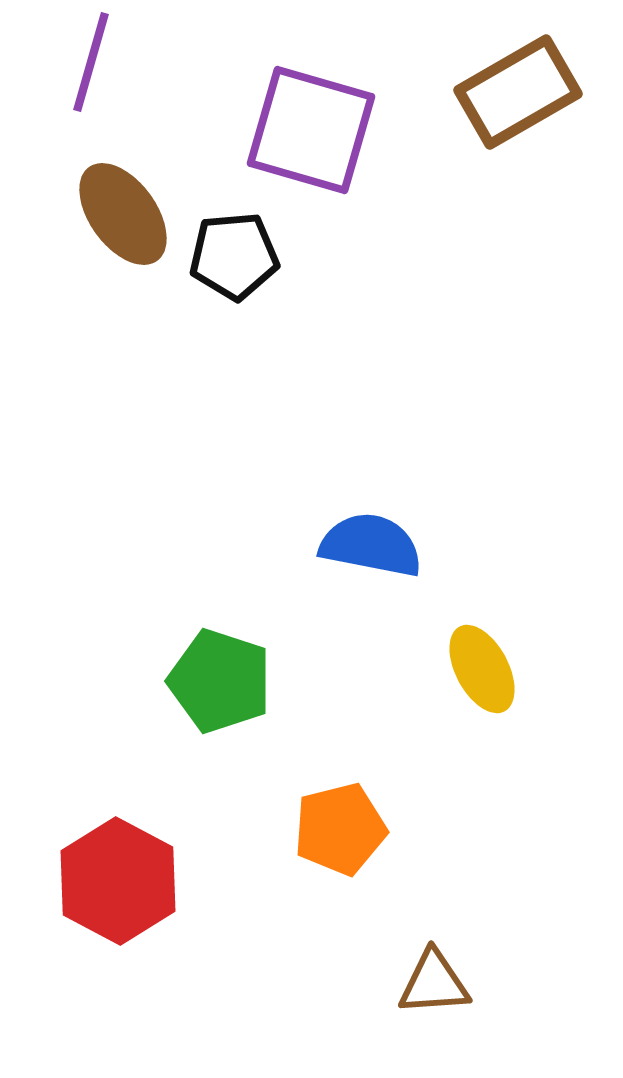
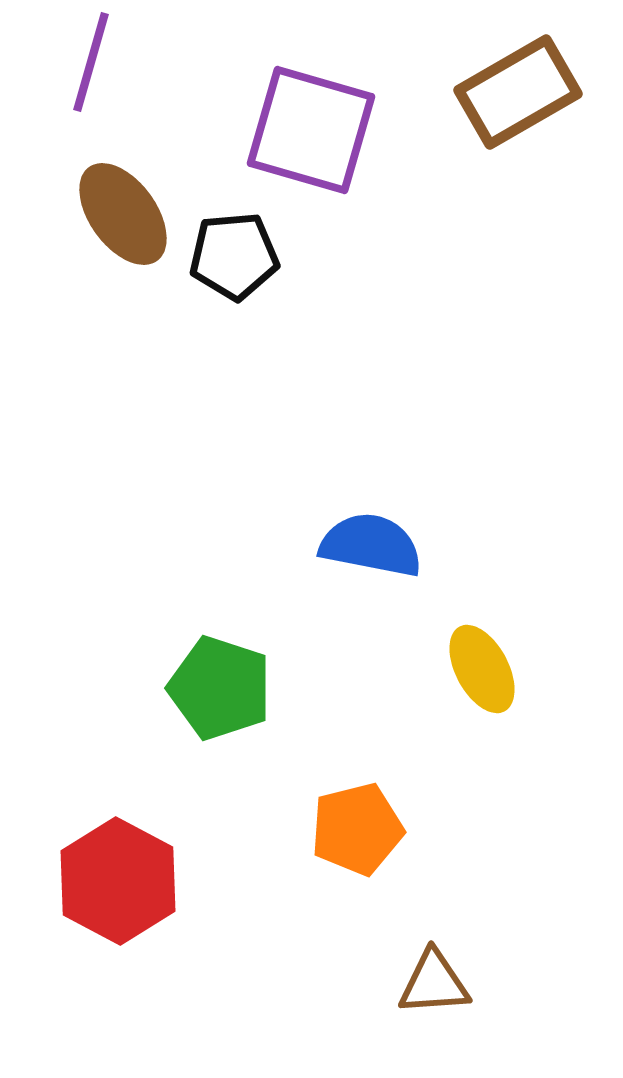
green pentagon: moved 7 px down
orange pentagon: moved 17 px right
